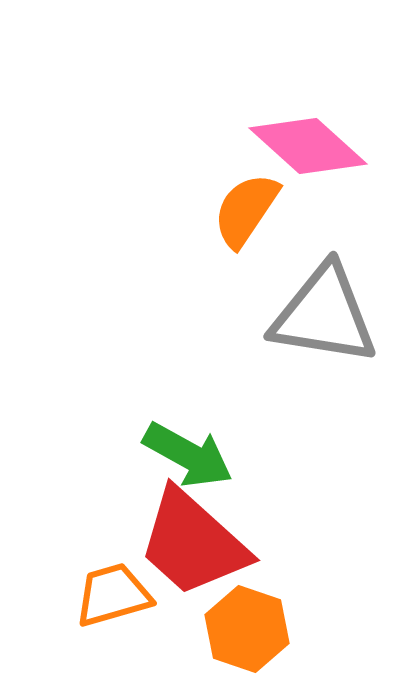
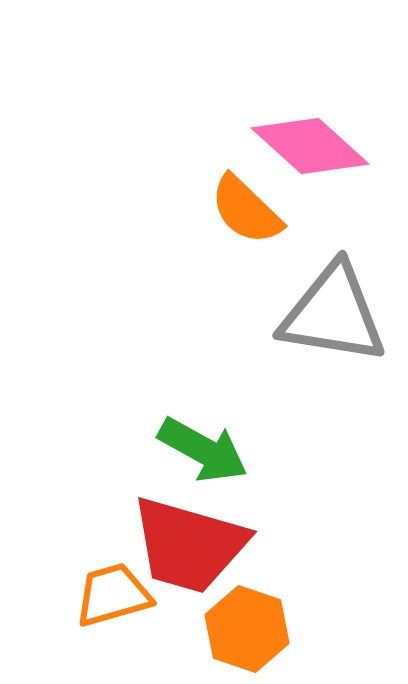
pink diamond: moved 2 px right
orange semicircle: rotated 80 degrees counterclockwise
gray triangle: moved 9 px right, 1 px up
green arrow: moved 15 px right, 5 px up
red trapezoid: moved 4 px left, 2 px down; rotated 26 degrees counterclockwise
